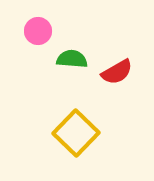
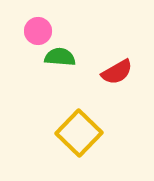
green semicircle: moved 12 px left, 2 px up
yellow square: moved 3 px right
